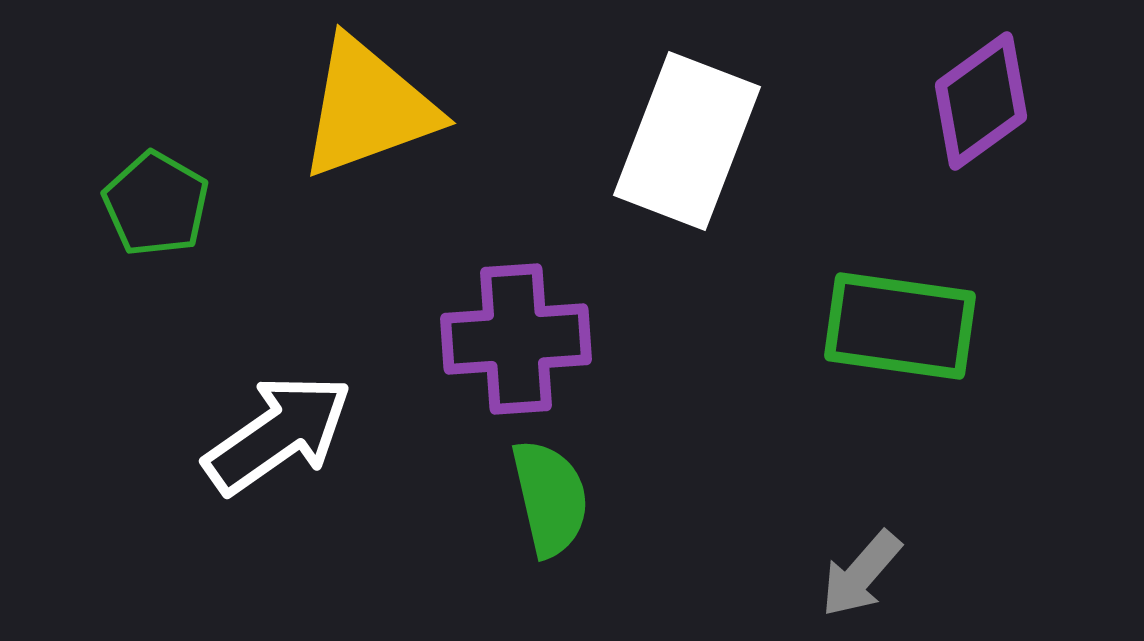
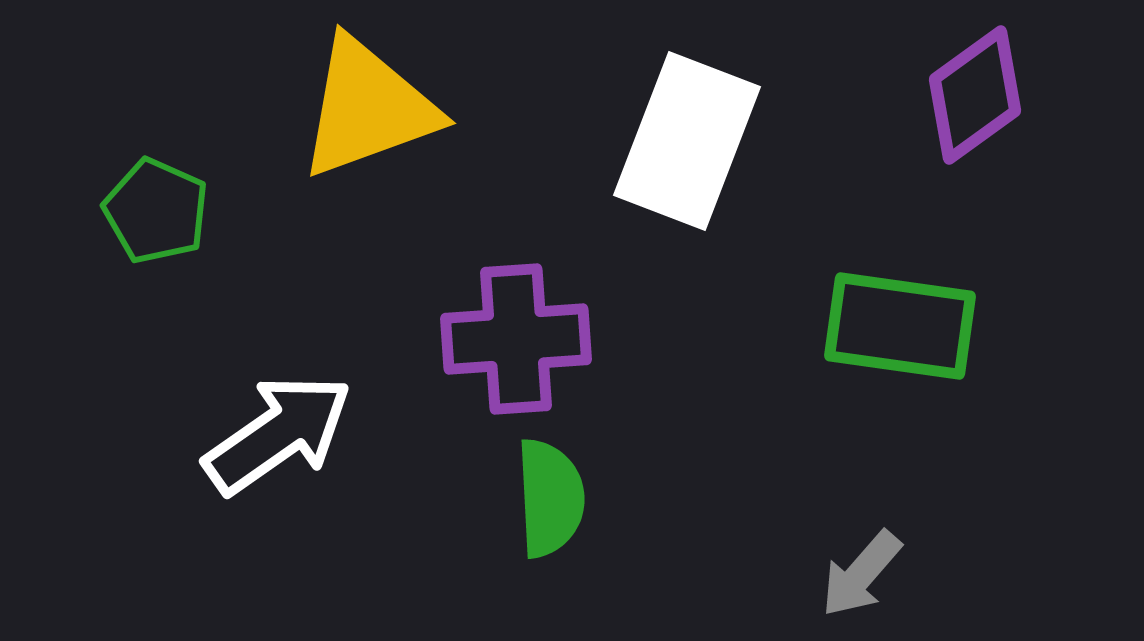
purple diamond: moved 6 px left, 6 px up
green pentagon: moved 7 px down; rotated 6 degrees counterclockwise
green semicircle: rotated 10 degrees clockwise
